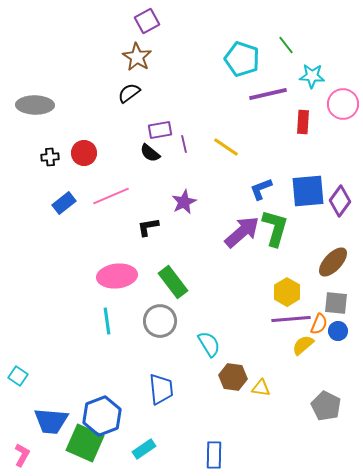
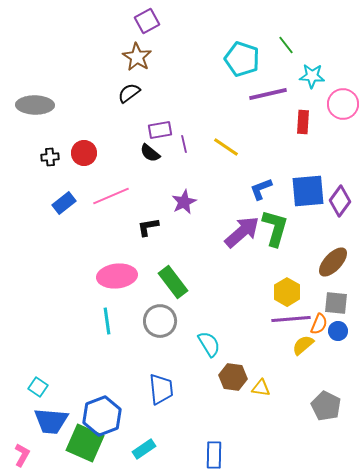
cyan square at (18, 376): moved 20 px right, 11 px down
